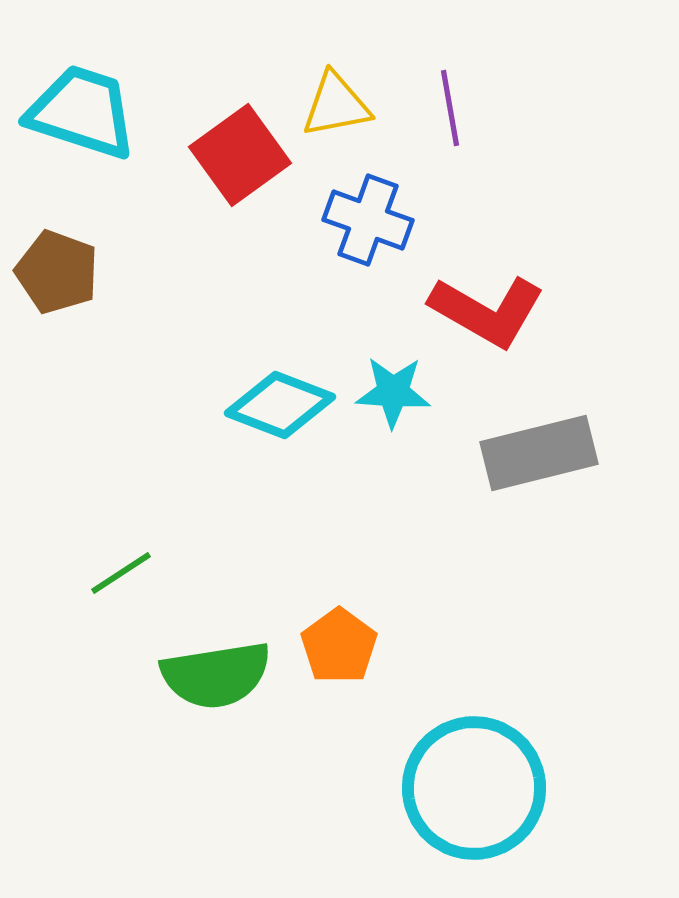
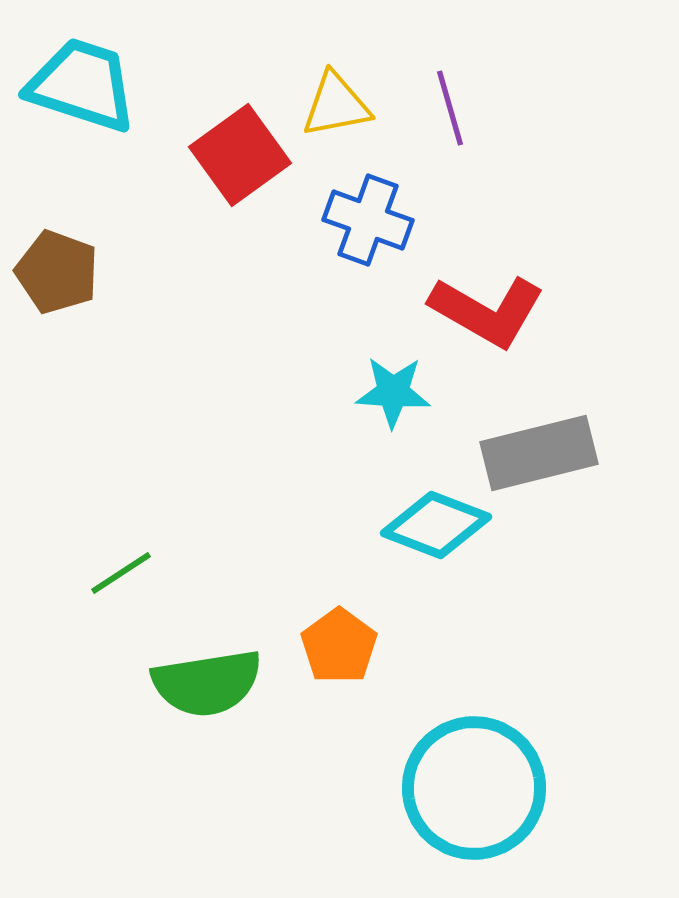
purple line: rotated 6 degrees counterclockwise
cyan trapezoid: moved 27 px up
cyan diamond: moved 156 px right, 120 px down
green semicircle: moved 9 px left, 8 px down
